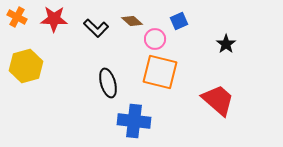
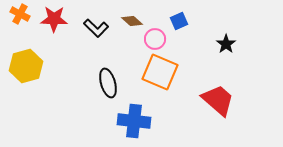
orange cross: moved 3 px right, 3 px up
orange square: rotated 9 degrees clockwise
